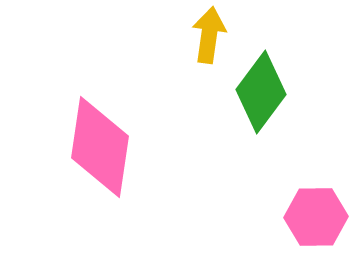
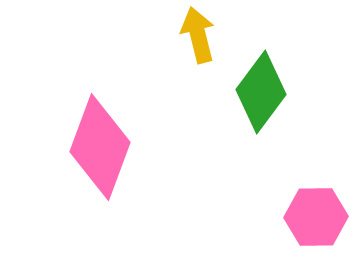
yellow arrow: moved 11 px left; rotated 22 degrees counterclockwise
pink diamond: rotated 12 degrees clockwise
